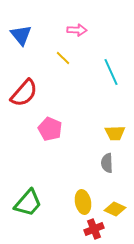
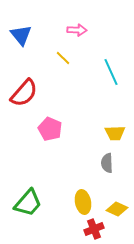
yellow diamond: moved 2 px right
